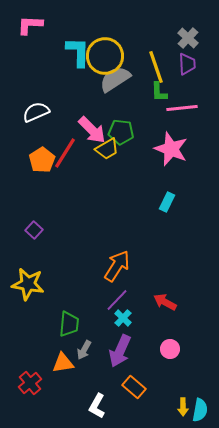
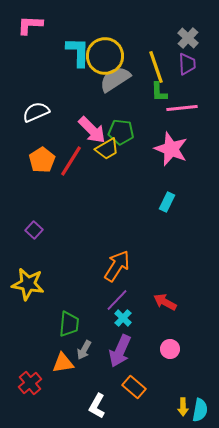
red line: moved 6 px right, 8 px down
